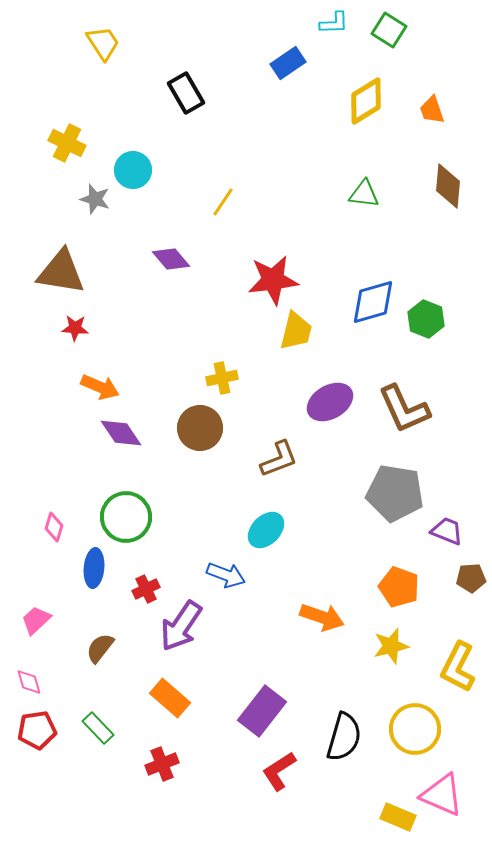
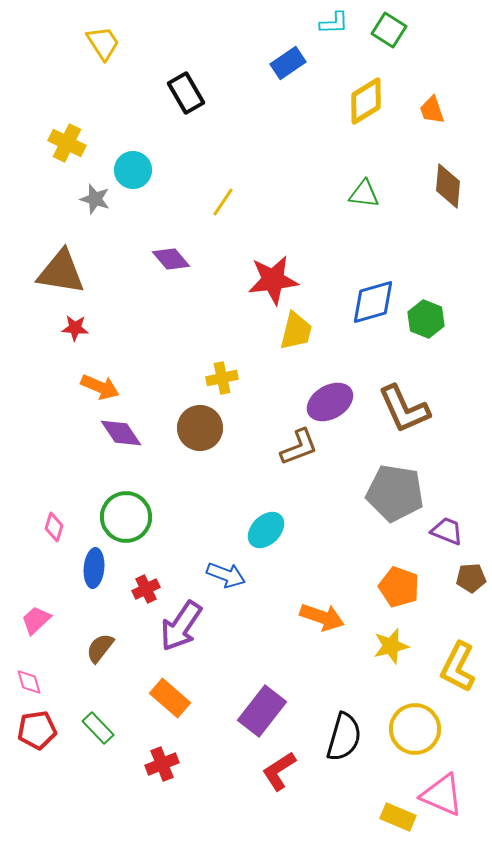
brown L-shape at (279, 459): moved 20 px right, 12 px up
